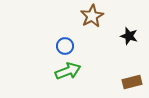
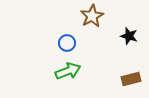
blue circle: moved 2 px right, 3 px up
brown rectangle: moved 1 px left, 3 px up
